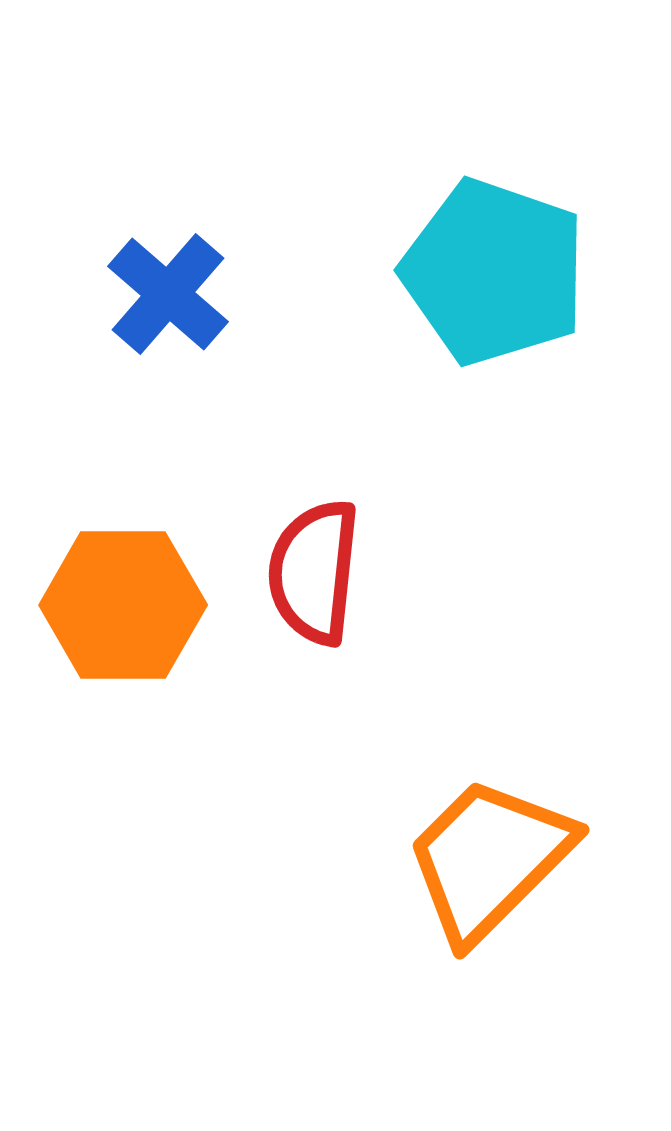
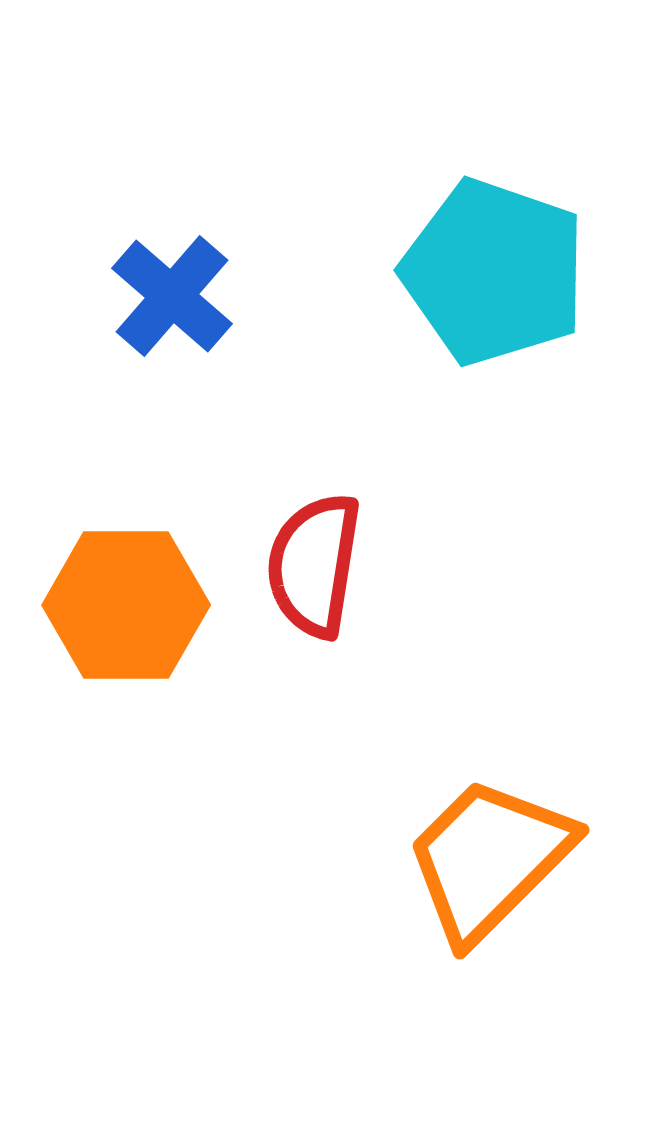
blue cross: moved 4 px right, 2 px down
red semicircle: moved 7 px up; rotated 3 degrees clockwise
orange hexagon: moved 3 px right
